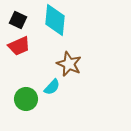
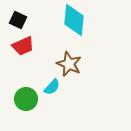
cyan diamond: moved 19 px right
red trapezoid: moved 4 px right
